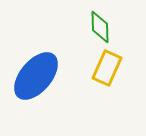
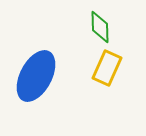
blue ellipse: rotated 12 degrees counterclockwise
